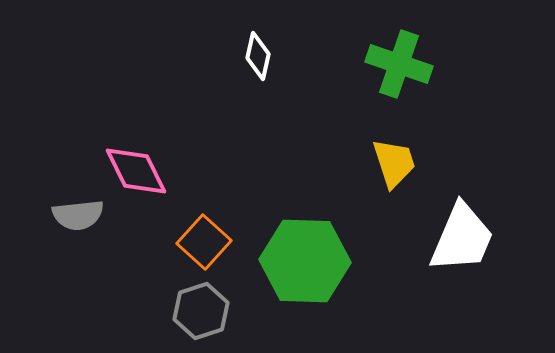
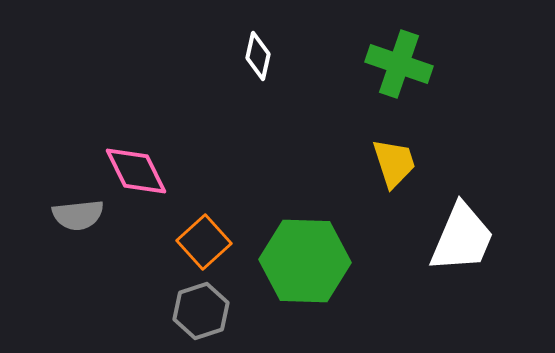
orange square: rotated 6 degrees clockwise
